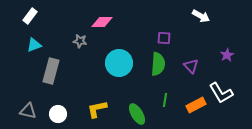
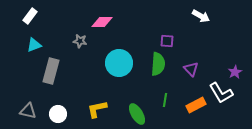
purple square: moved 3 px right, 3 px down
purple star: moved 8 px right, 17 px down
purple triangle: moved 3 px down
